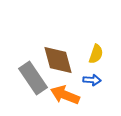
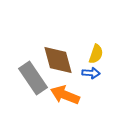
blue arrow: moved 1 px left, 7 px up
